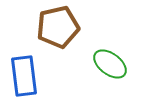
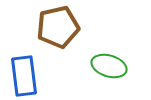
green ellipse: moved 1 px left, 2 px down; rotated 20 degrees counterclockwise
